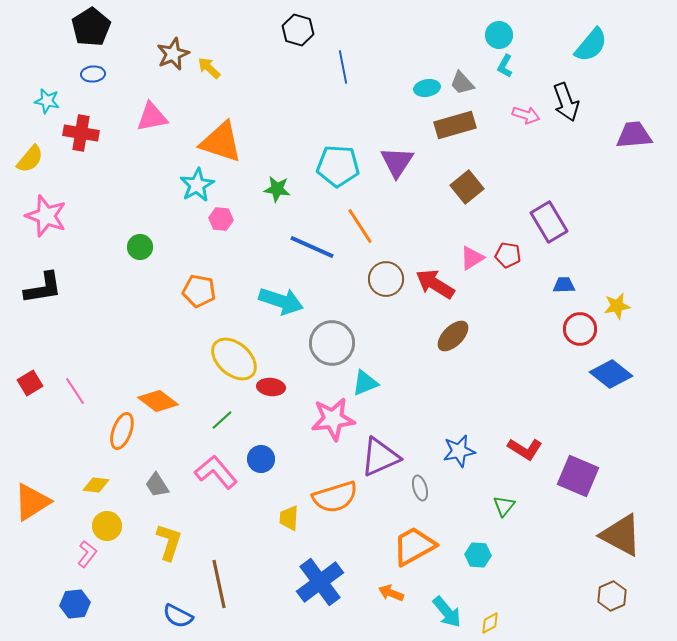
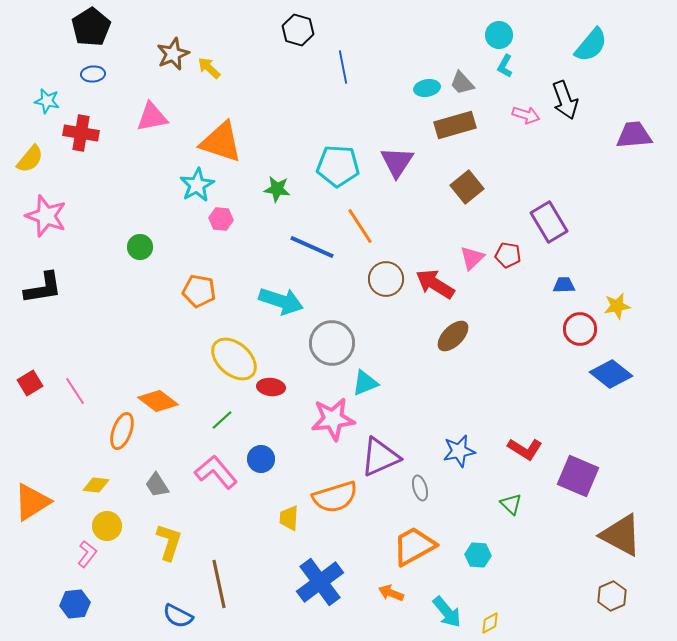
black arrow at (566, 102): moved 1 px left, 2 px up
pink triangle at (472, 258): rotated 12 degrees counterclockwise
green triangle at (504, 506): moved 7 px right, 2 px up; rotated 25 degrees counterclockwise
